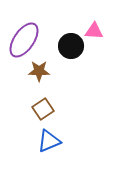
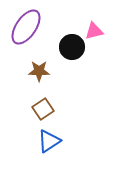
pink triangle: rotated 18 degrees counterclockwise
purple ellipse: moved 2 px right, 13 px up
black circle: moved 1 px right, 1 px down
blue triangle: rotated 10 degrees counterclockwise
